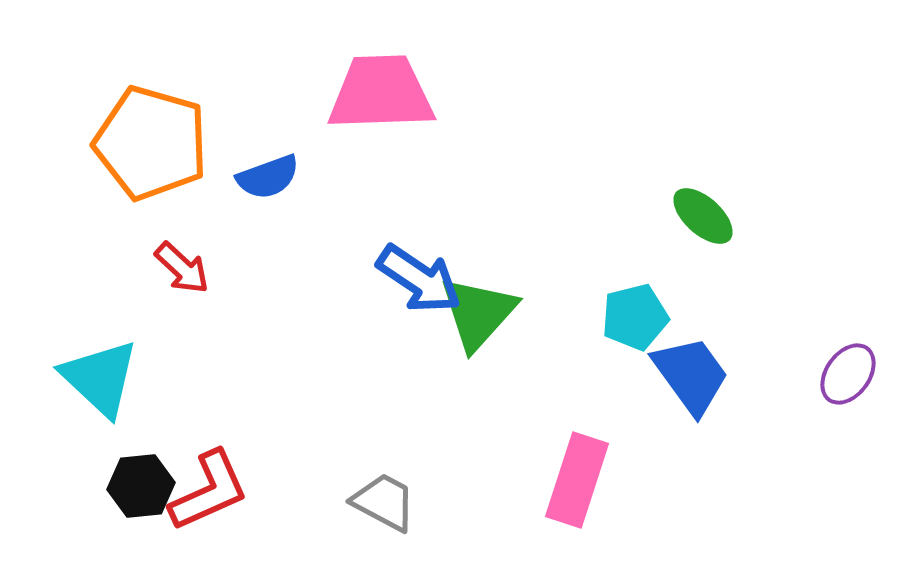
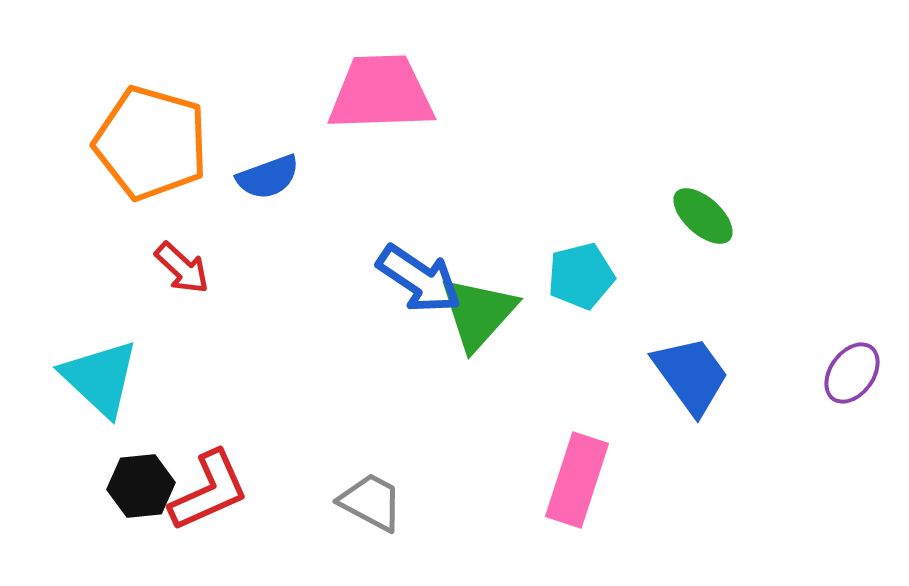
cyan pentagon: moved 54 px left, 41 px up
purple ellipse: moved 4 px right, 1 px up
gray trapezoid: moved 13 px left
